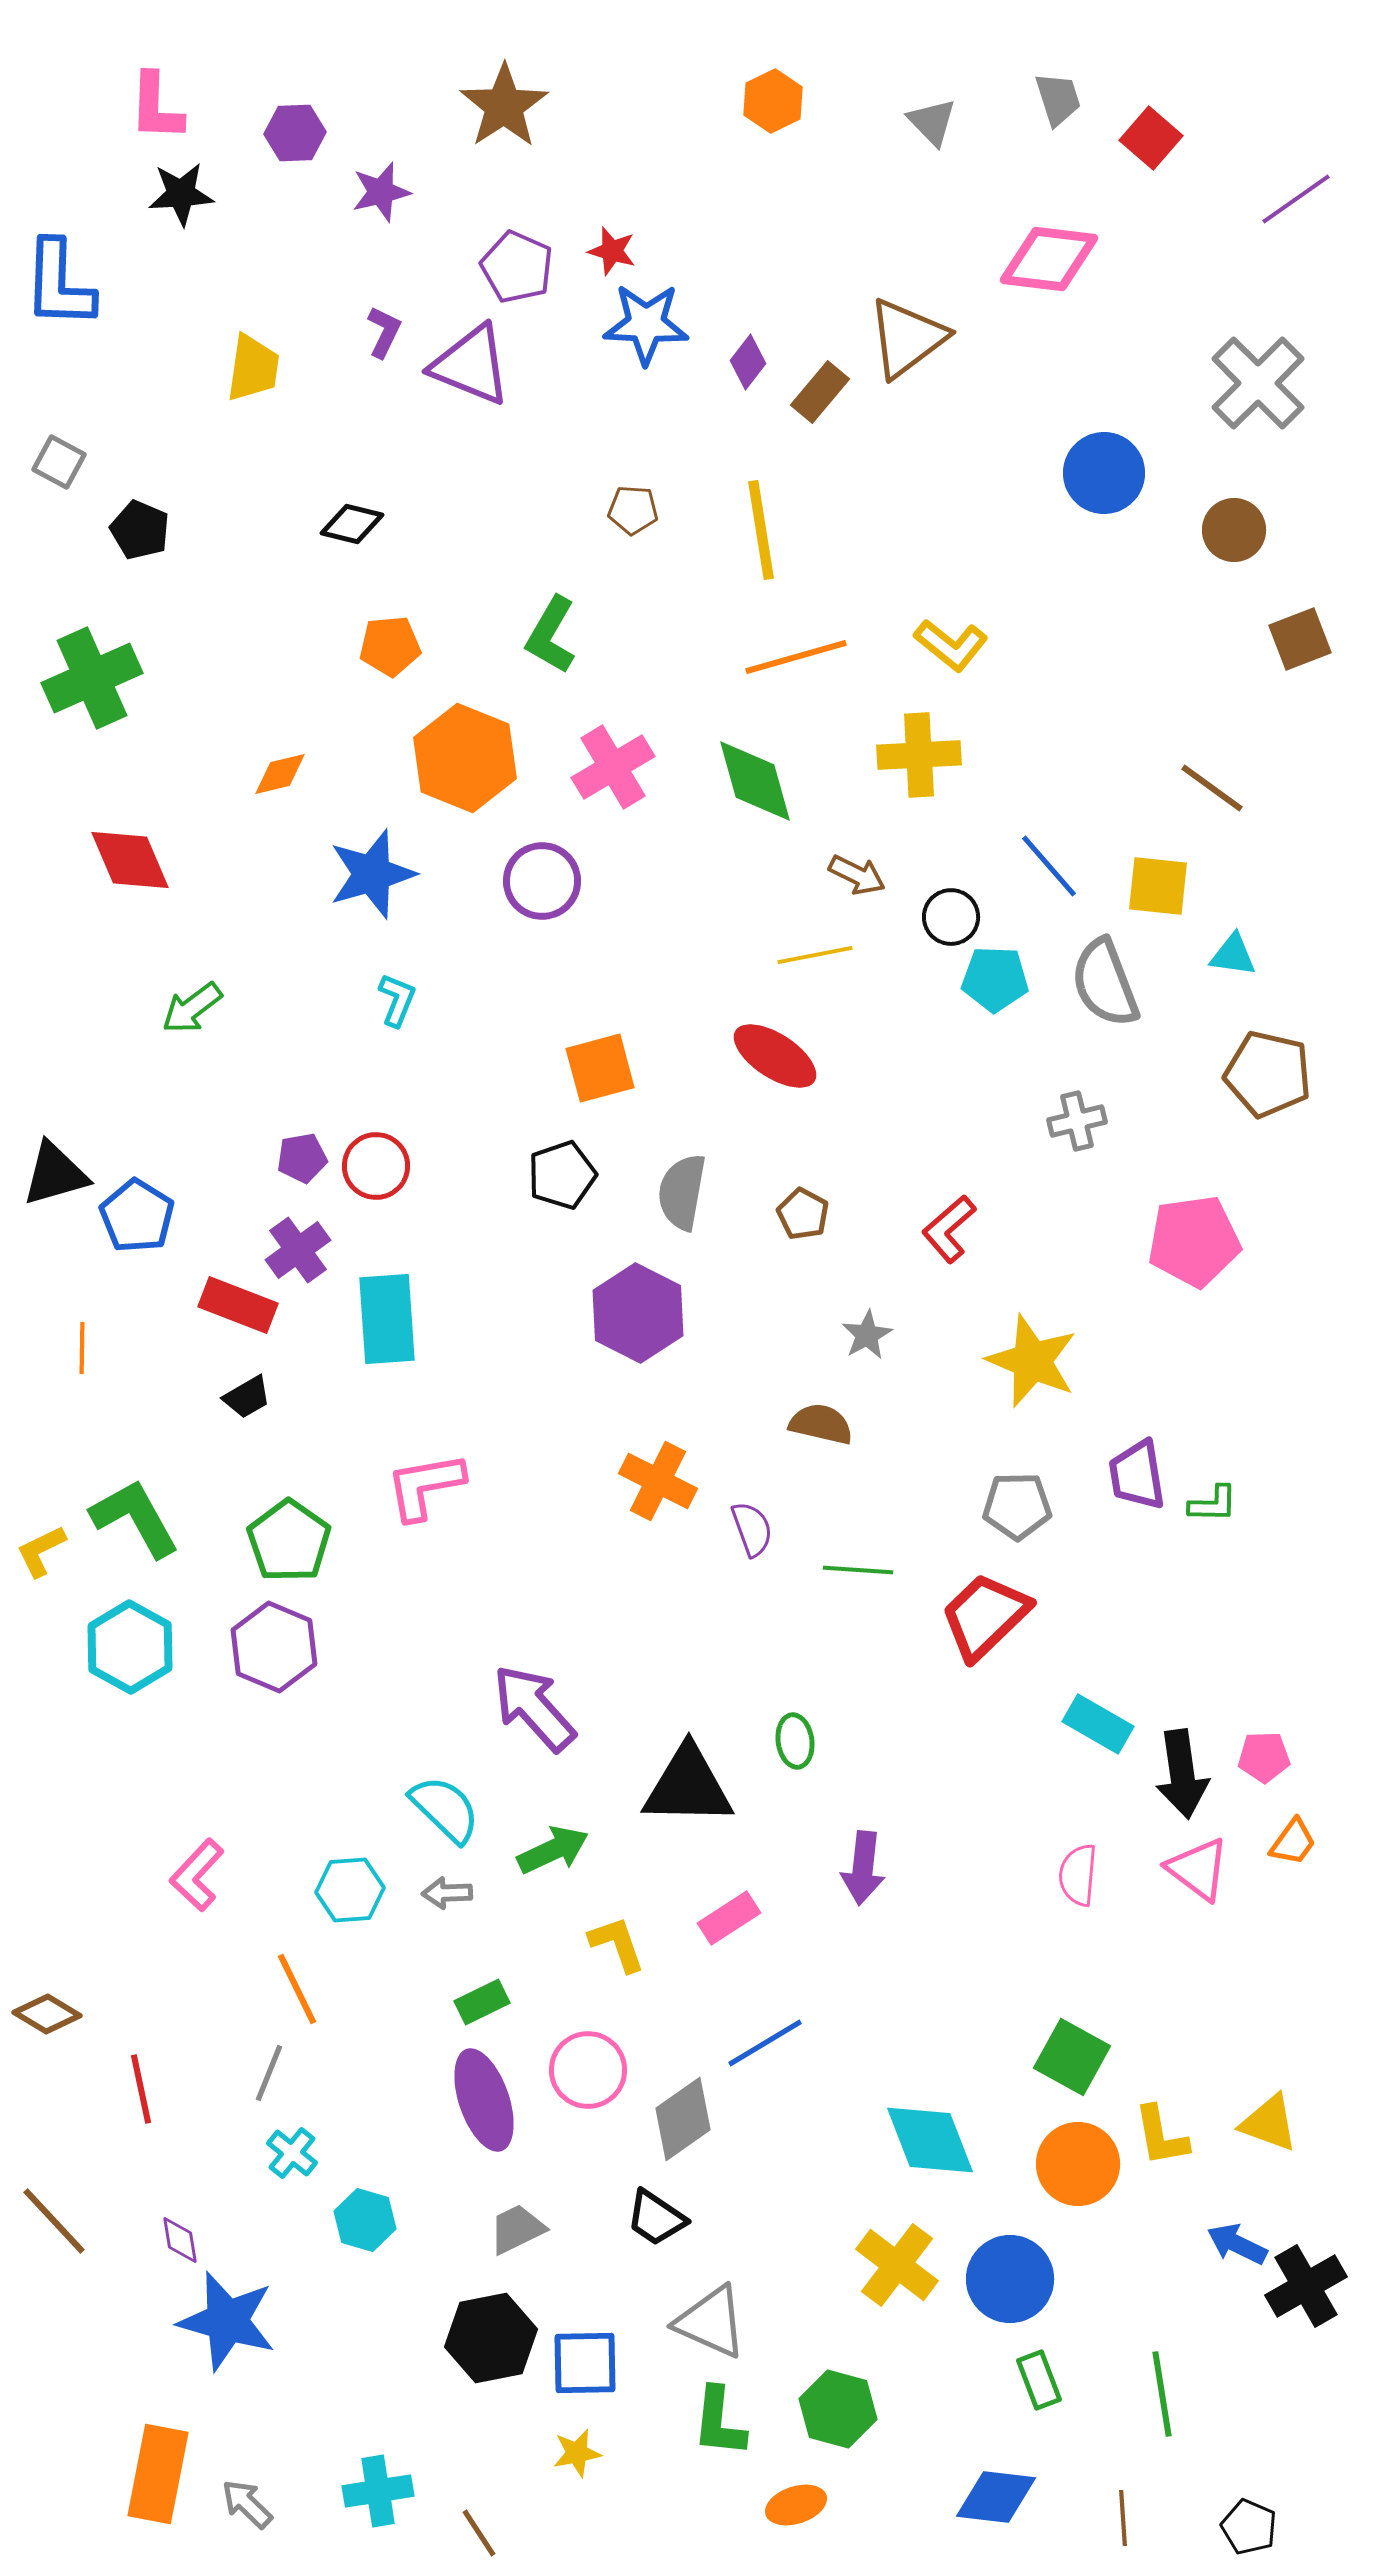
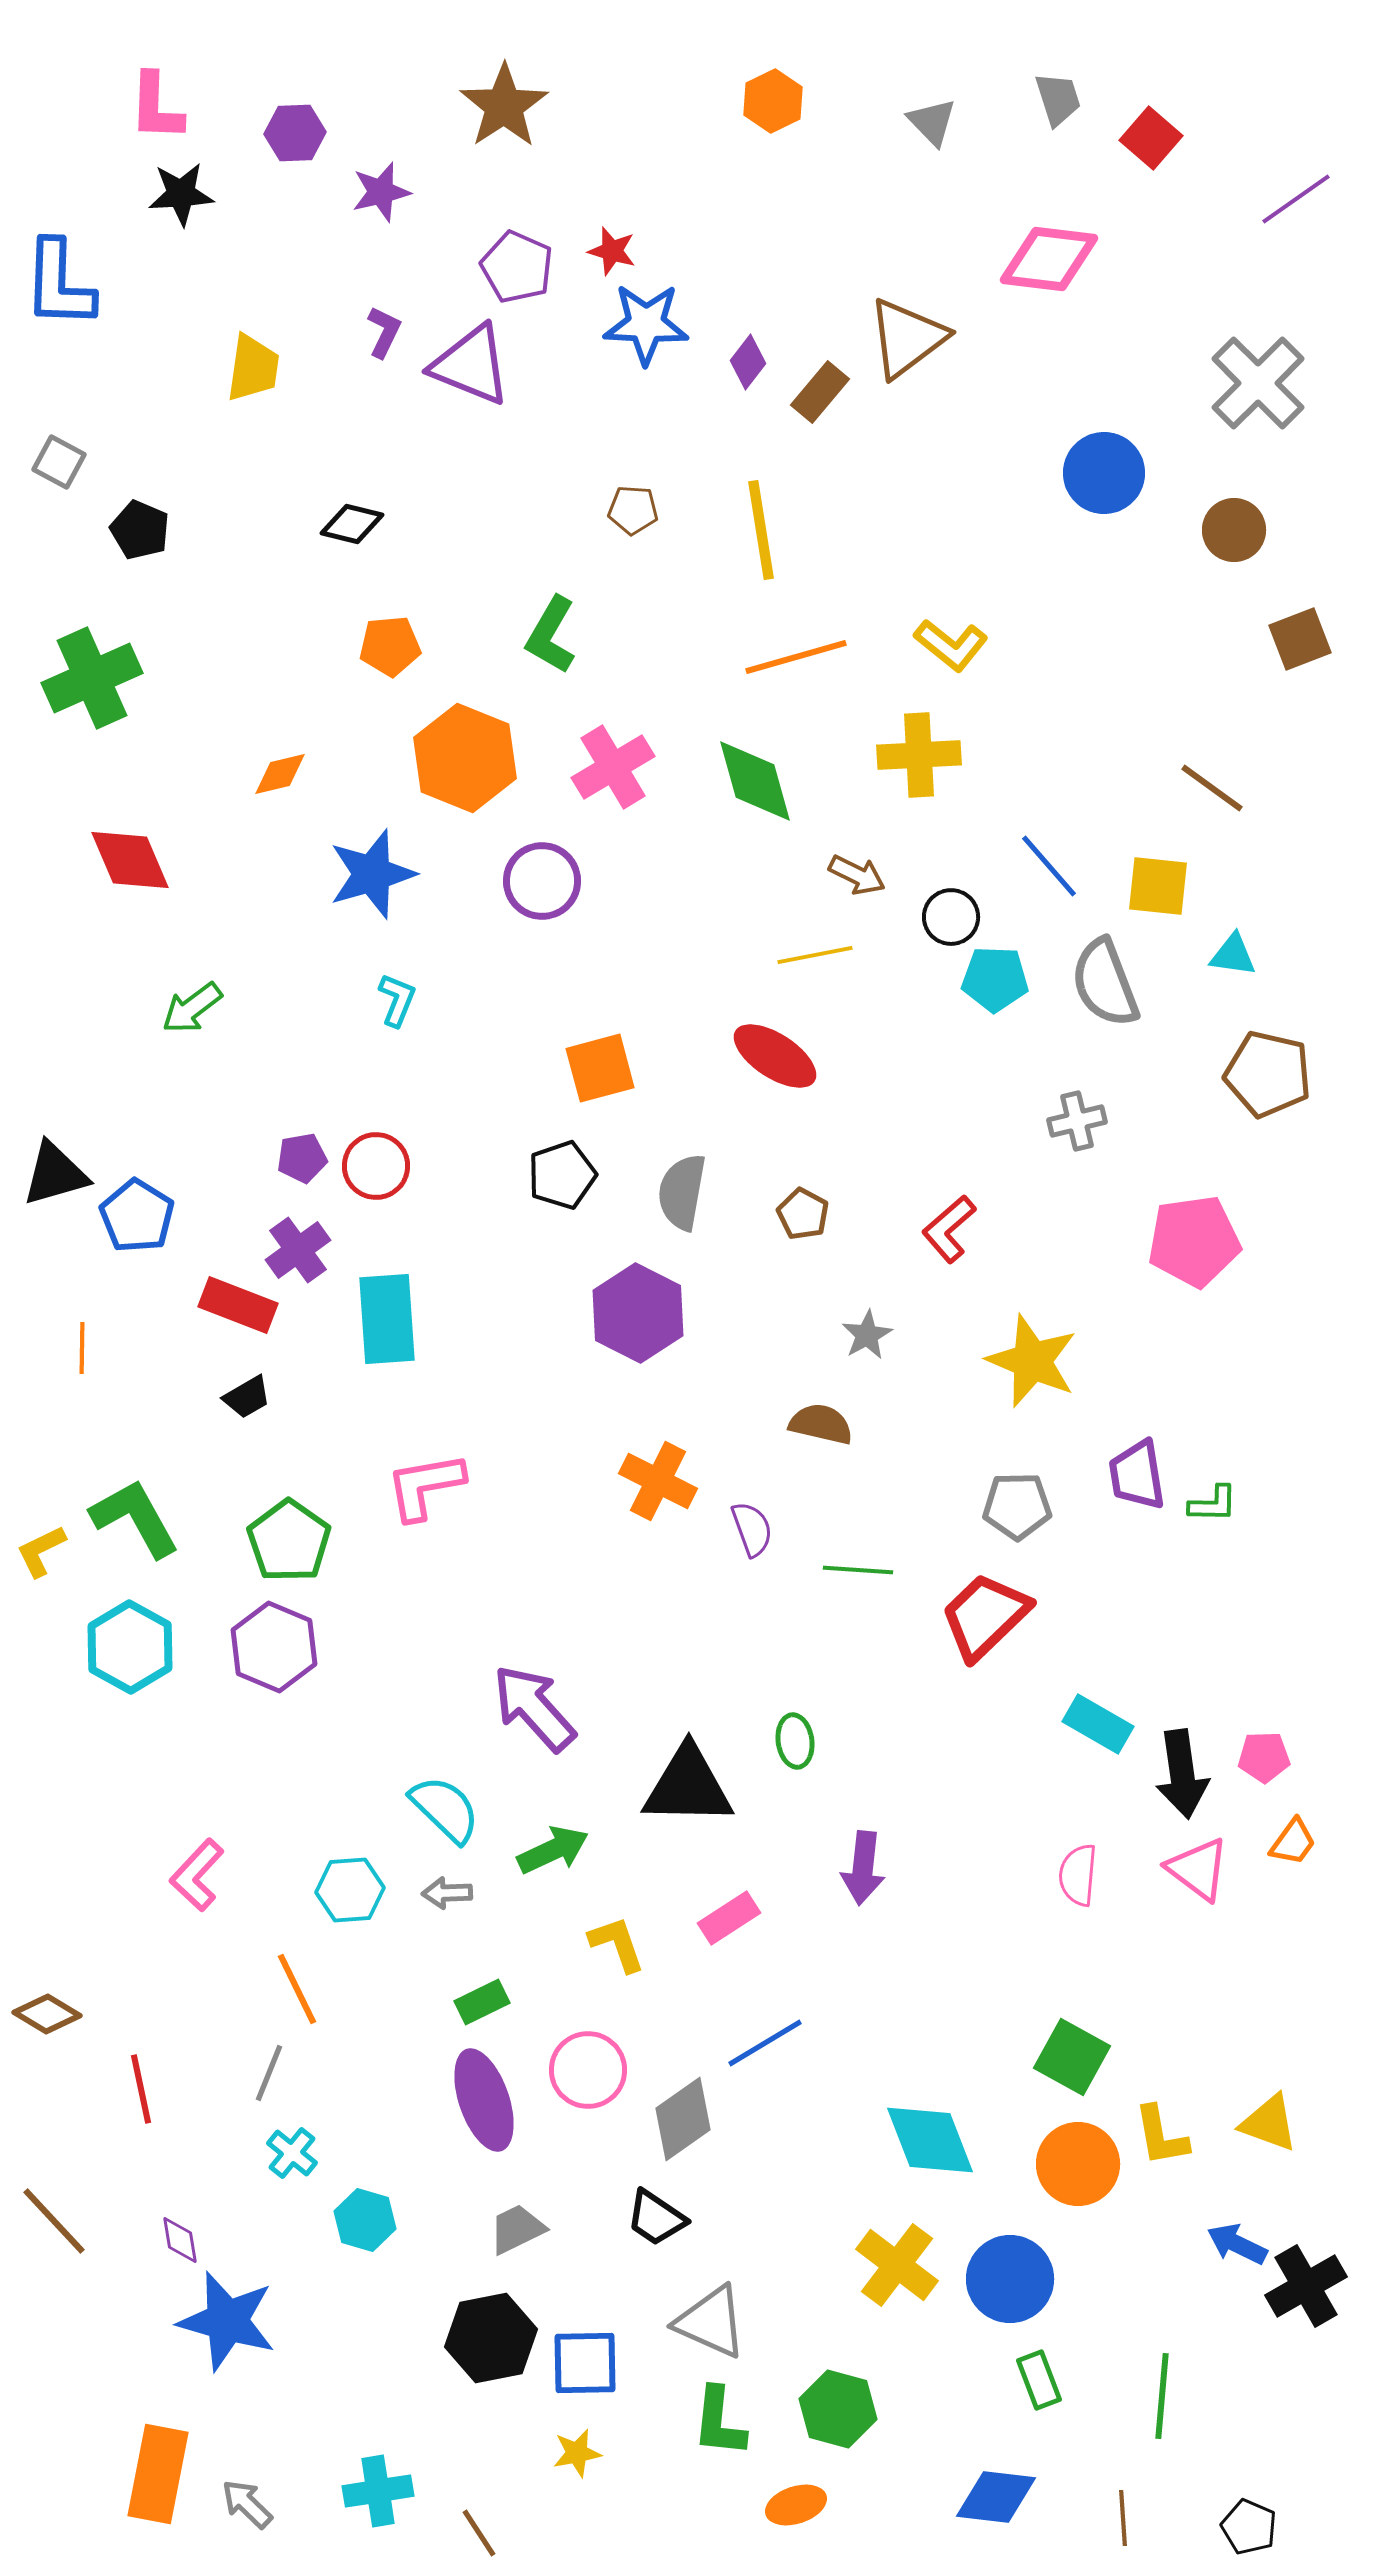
green line at (1162, 2394): moved 2 px down; rotated 14 degrees clockwise
